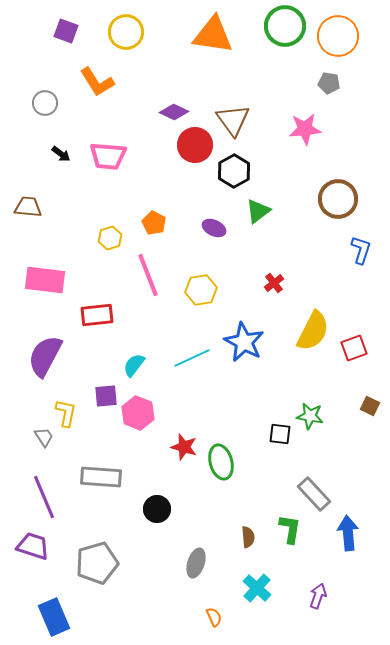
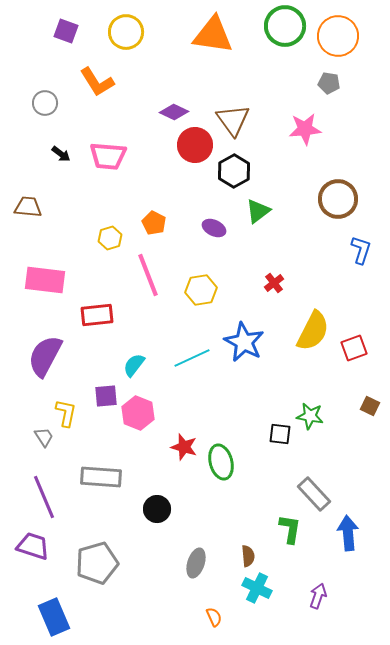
brown semicircle at (248, 537): moved 19 px down
cyan cross at (257, 588): rotated 16 degrees counterclockwise
